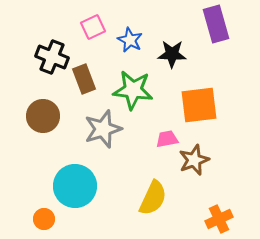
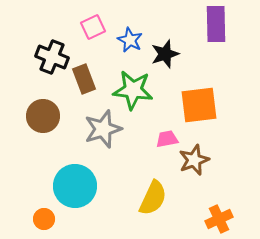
purple rectangle: rotated 15 degrees clockwise
black star: moved 7 px left; rotated 20 degrees counterclockwise
